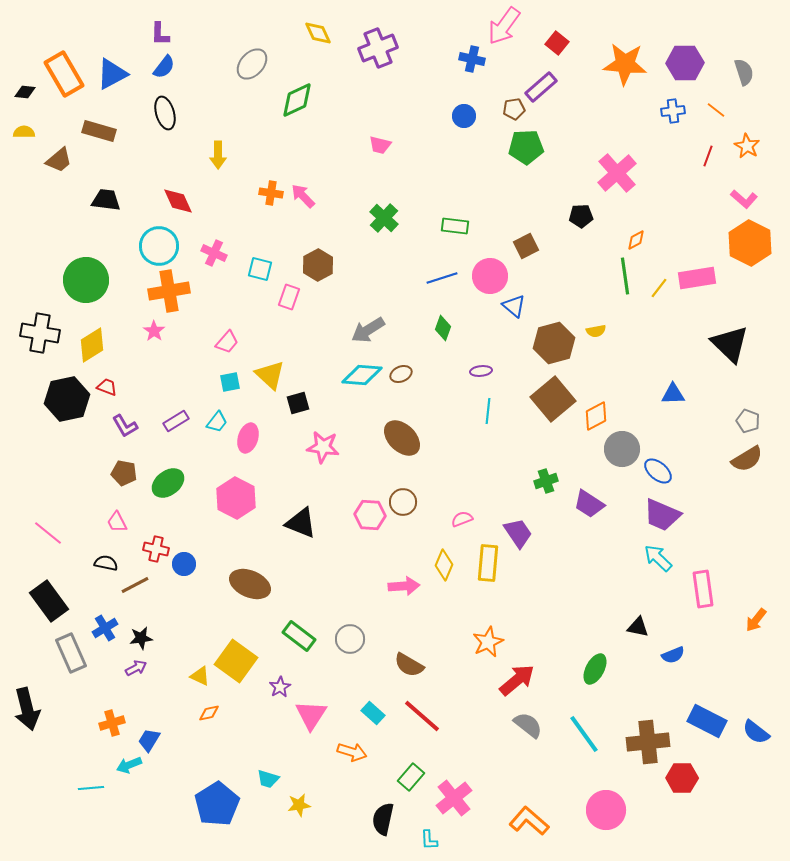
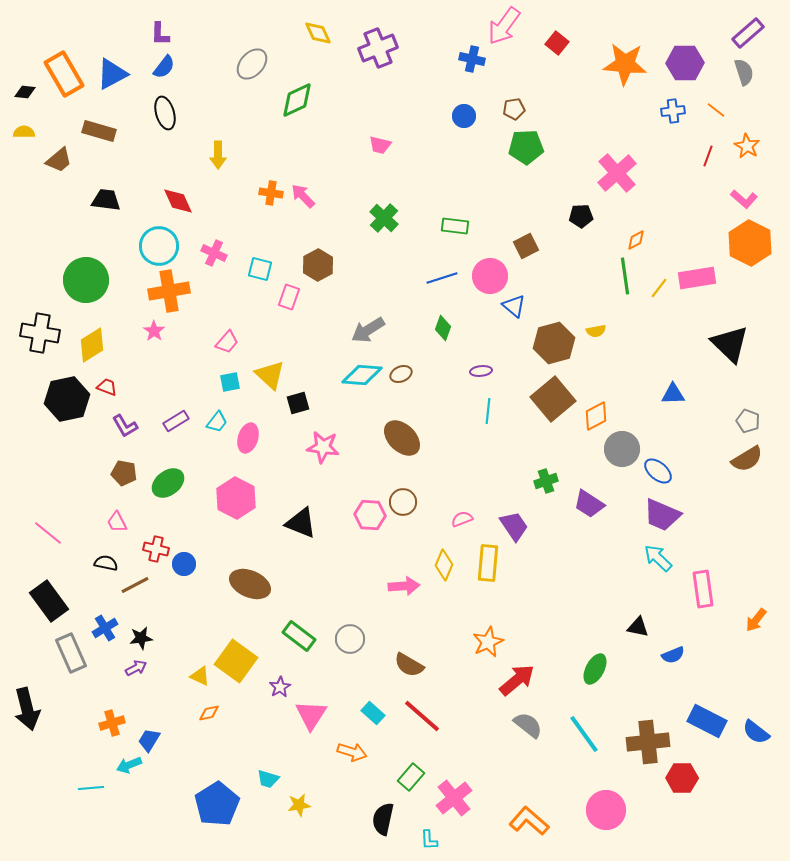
purple rectangle at (541, 87): moved 207 px right, 54 px up
purple trapezoid at (518, 533): moved 4 px left, 7 px up
